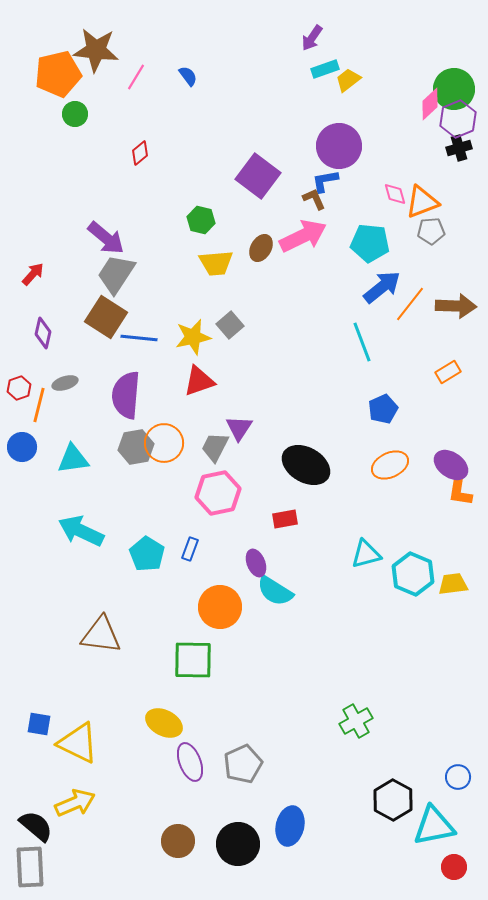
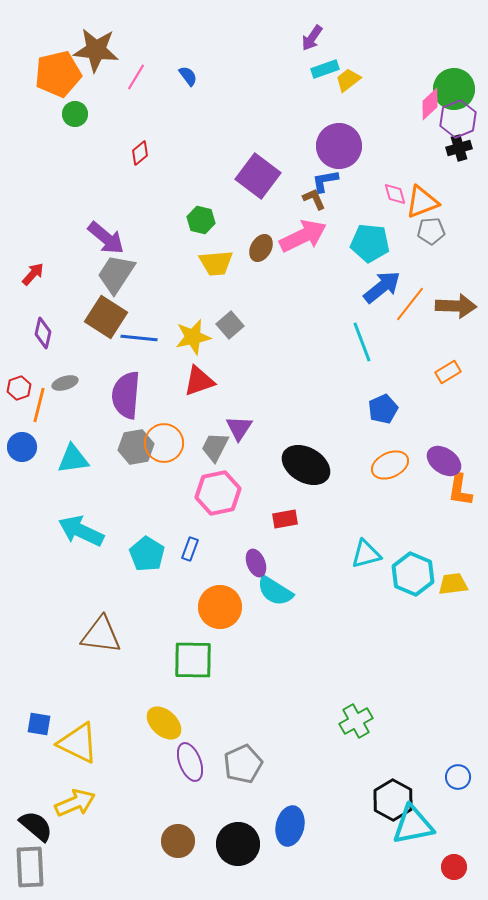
purple ellipse at (451, 465): moved 7 px left, 4 px up
yellow ellipse at (164, 723): rotated 15 degrees clockwise
cyan triangle at (434, 826): moved 21 px left, 1 px up
